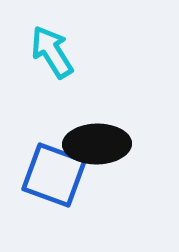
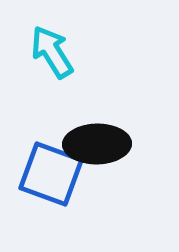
blue square: moved 3 px left, 1 px up
